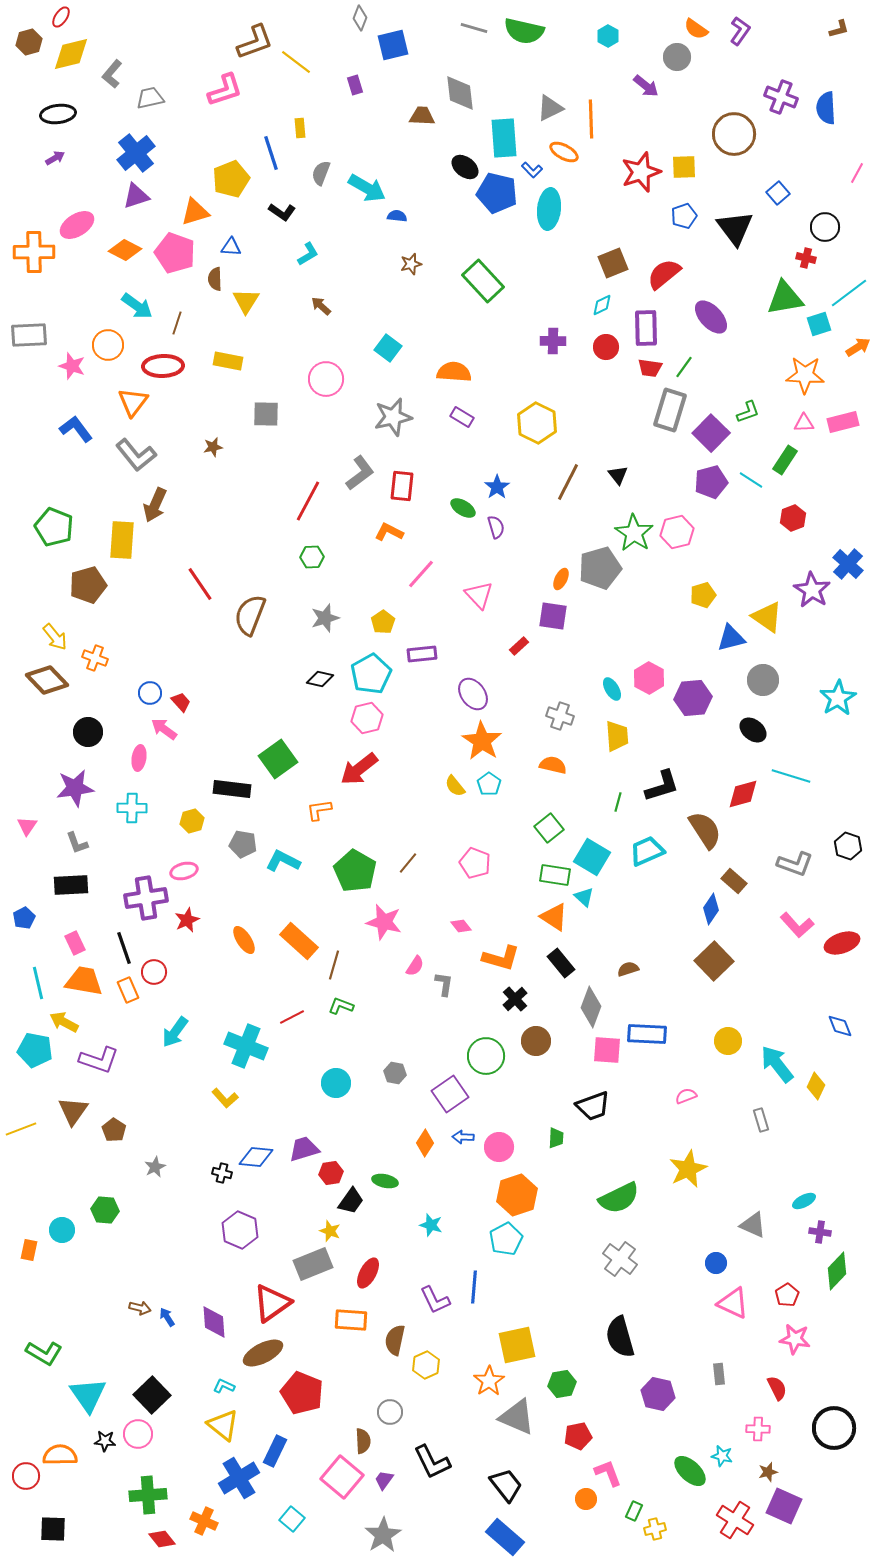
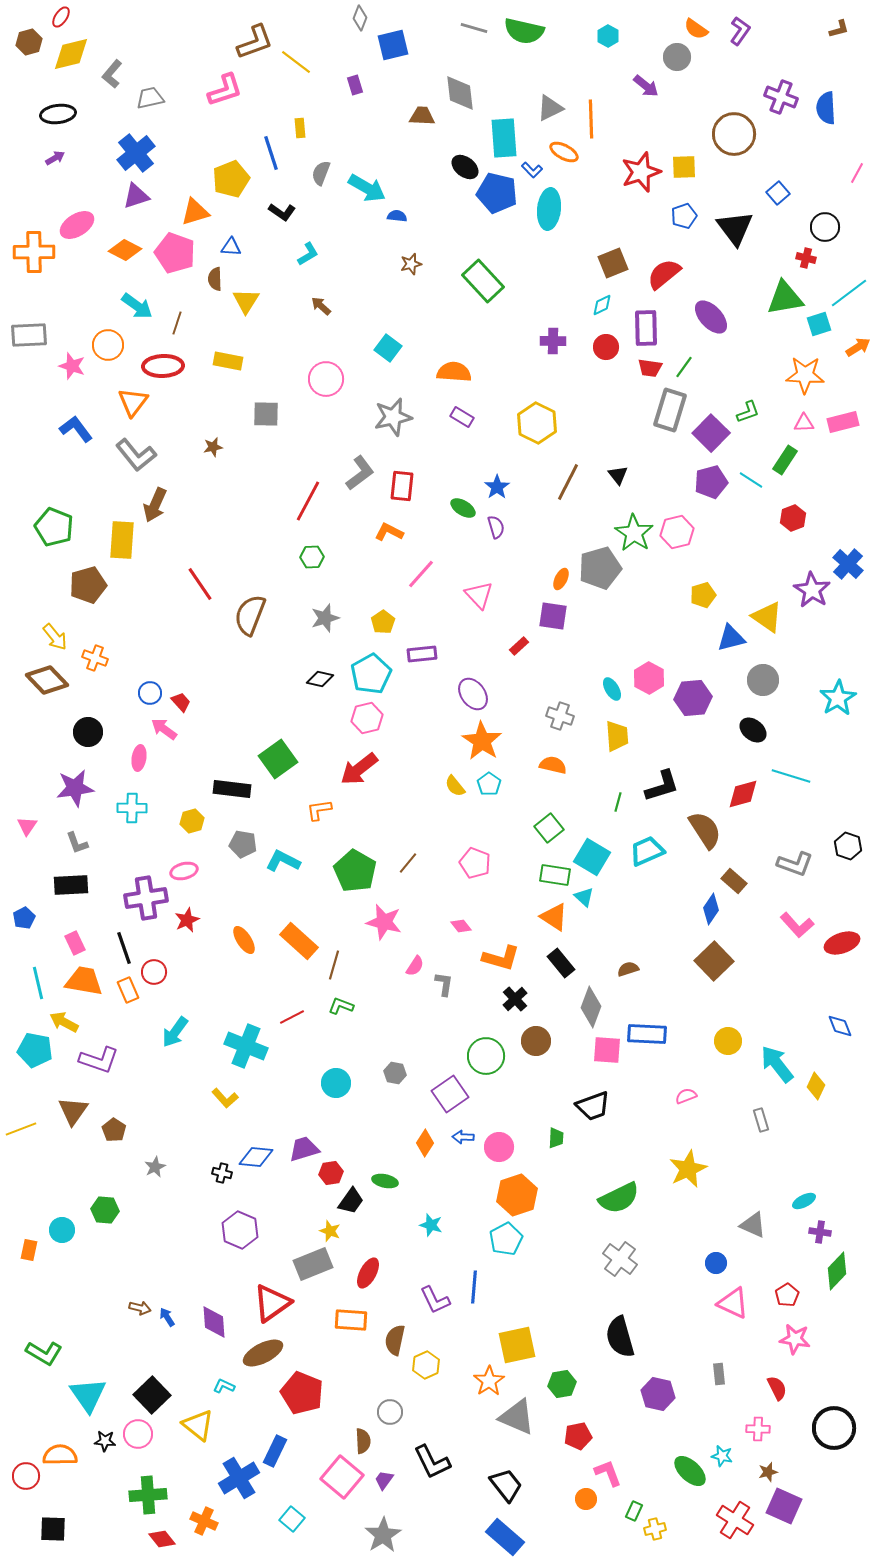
yellow triangle at (223, 1425): moved 25 px left
